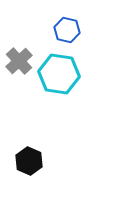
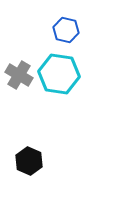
blue hexagon: moved 1 px left
gray cross: moved 14 px down; rotated 16 degrees counterclockwise
